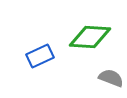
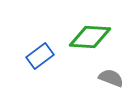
blue rectangle: rotated 12 degrees counterclockwise
